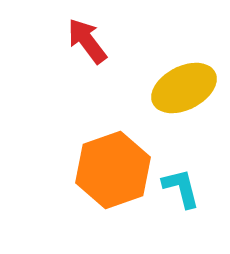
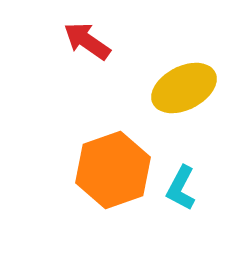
red arrow: rotated 18 degrees counterclockwise
cyan L-shape: rotated 138 degrees counterclockwise
